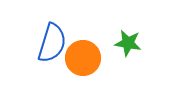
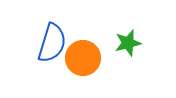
green star: rotated 24 degrees counterclockwise
